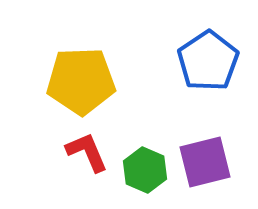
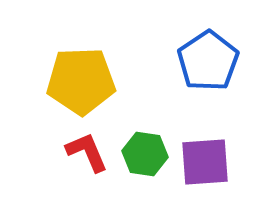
purple square: rotated 10 degrees clockwise
green hexagon: moved 16 px up; rotated 15 degrees counterclockwise
